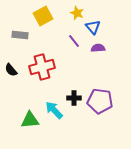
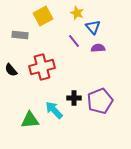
purple pentagon: rotated 30 degrees counterclockwise
